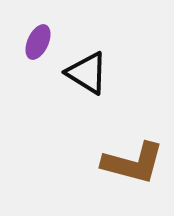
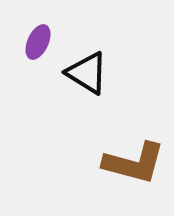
brown L-shape: moved 1 px right
